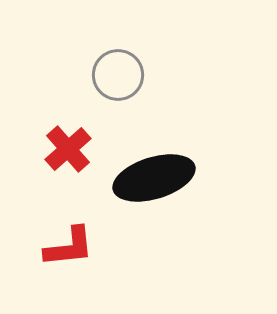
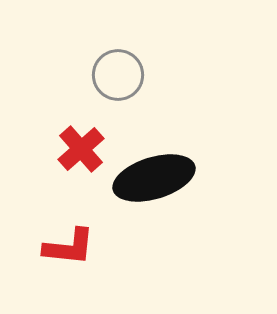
red cross: moved 13 px right
red L-shape: rotated 12 degrees clockwise
